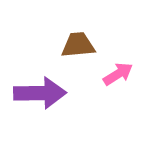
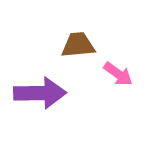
pink arrow: rotated 68 degrees clockwise
